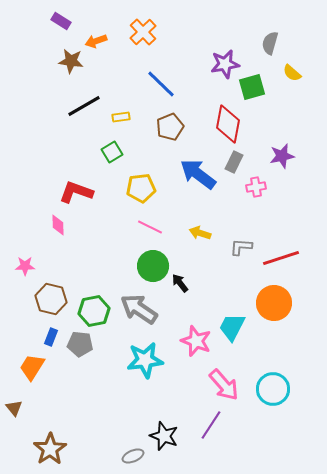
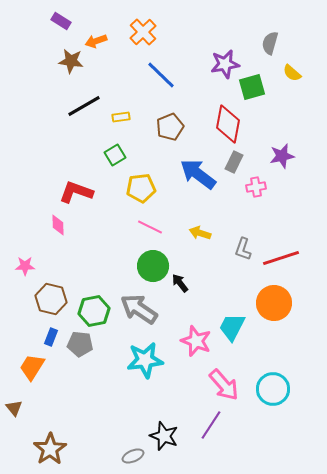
blue line at (161, 84): moved 9 px up
green square at (112, 152): moved 3 px right, 3 px down
gray L-shape at (241, 247): moved 2 px right, 2 px down; rotated 75 degrees counterclockwise
